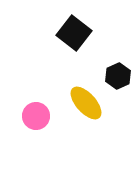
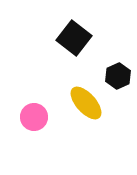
black square: moved 5 px down
pink circle: moved 2 px left, 1 px down
